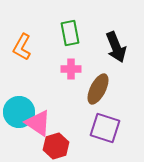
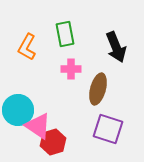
green rectangle: moved 5 px left, 1 px down
orange L-shape: moved 5 px right
brown ellipse: rotated 12 degrees counterclockwise
cyan circle: moved 1 px left, 2 px up
pink triangle: moved 3 px down
purple square: moved 3 px right, 1 px down
red hexagon: moved 3 px left, 4 px up
